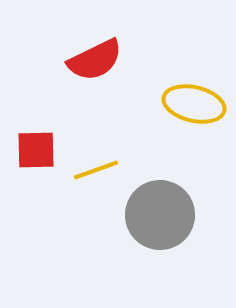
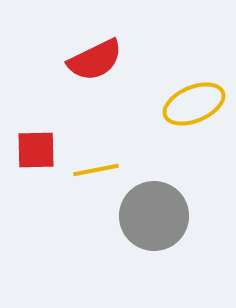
yellow ellipse: rotated 36 degrees counterclockwise
yellow line: rotated 9 degrees clockwise
gray circle: moved 6 px left, 1 px down
